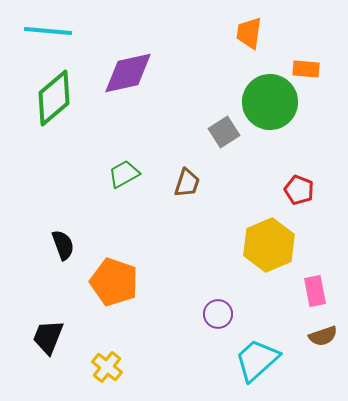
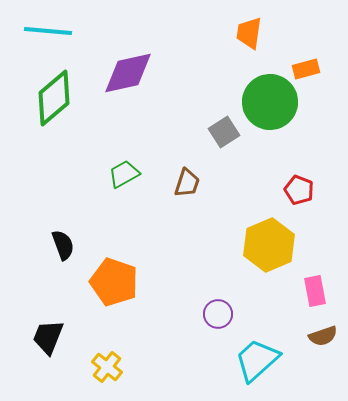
orange rectangle: rotated 20 degrees counterclockwise
